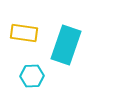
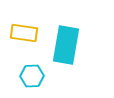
cyan rectangle: rotated 9 degrees counterclockwise
